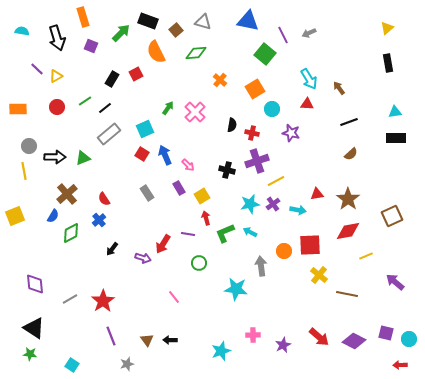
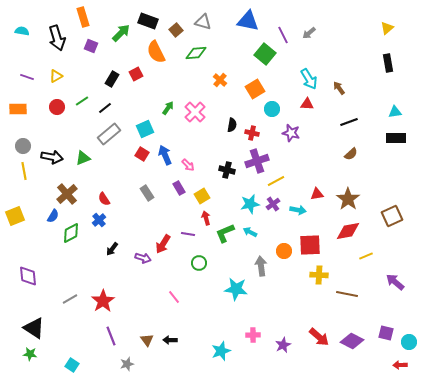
gray arrow at (309, 33): rotated 16 degrees counterclockwise
purple line at (37, 69): moved 10 px left, 8 px down; rotated 24 degrees counterclockwise
green line at (85, 101): moved 3 px left
gray circle at (29, 146): moved 6 px left
black arrow at (55, 157): moved 3 px left; rotated 10 degrees clockwise
yellow cross at (319, 275): rotated 36 degrees counterclockwise
purple diamond at (35, 284): moved 7 px left, 8 px up
cyan circle at (409, 339): moved 3 px down
purple diamond at (354, 341): moved 2 px left
